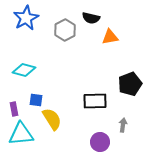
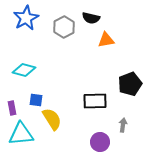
gray hexagon: moved 1 px left, 3 px up
orange triangle: moved 4 px left, 3 px down
purple rectangle: moved 2 px left, 1 px up
